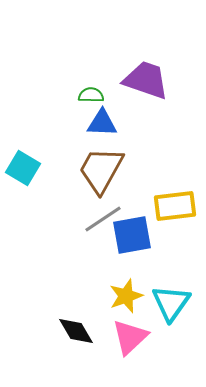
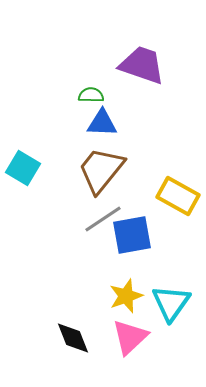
purple trapezoid: moved 4 px left, 15 px up
brown trapezoid: rotated 10 degrees clockwise
yellow rectangle: moved 3 px right, 10 px up; rotated 36 degrees clockwise
black diamond: moved 3 px left, 7 px down; rotated 9 degrees clockwise
